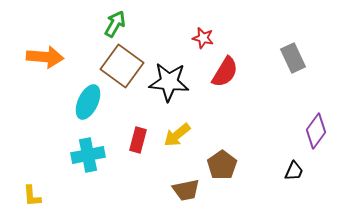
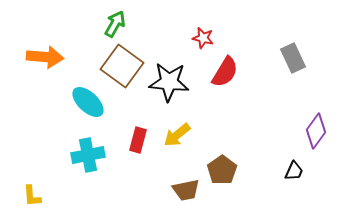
cyan ellipse: rotated 72 degrees counterclockwise
brown pentagon: moved 5 px down
